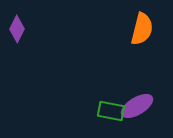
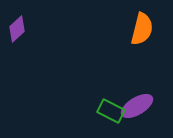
purple diamond: rotated 20 degrees clockwise
green rectangle: rotated 16 degrees clockwise
